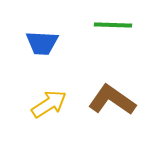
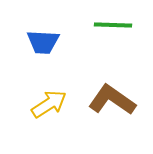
blue trapezoid: moved 1 px right, 1 px up
